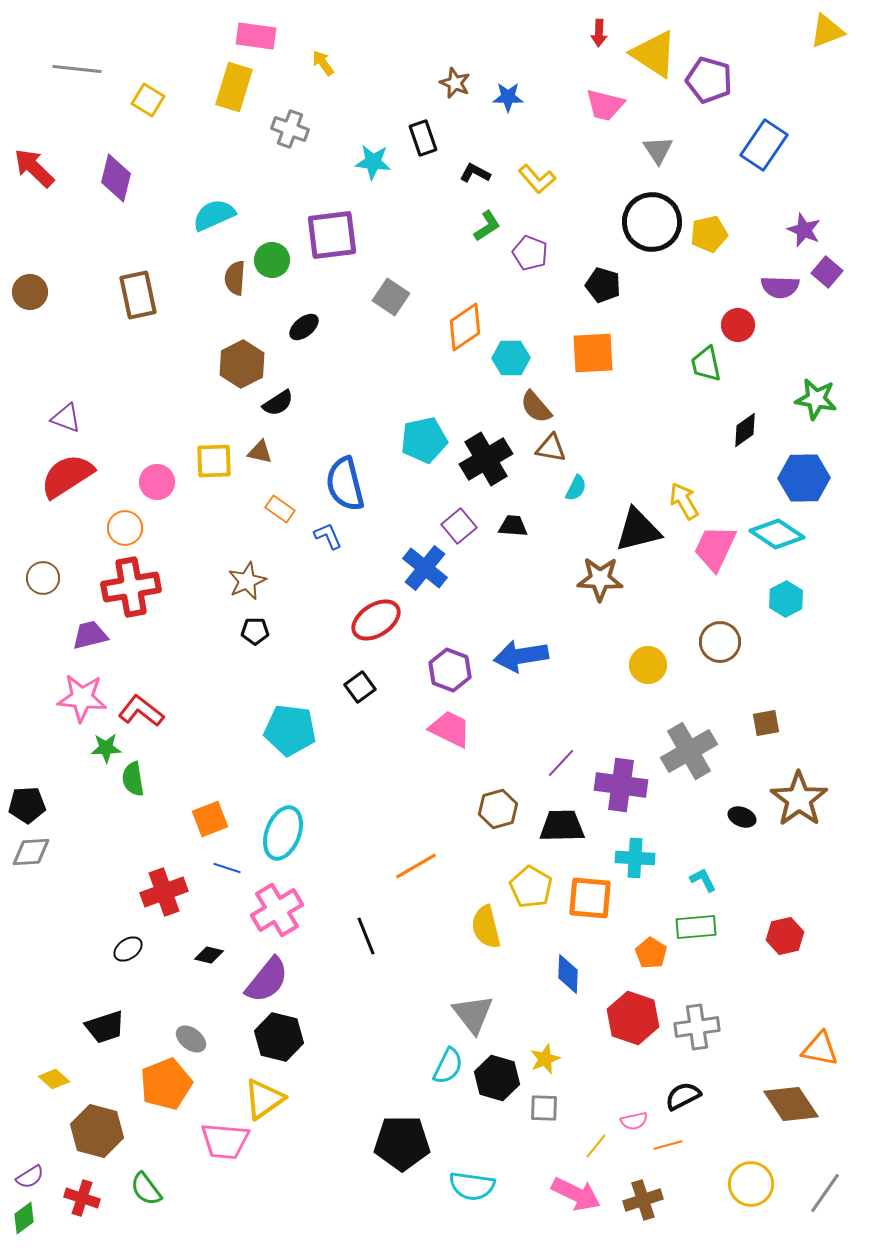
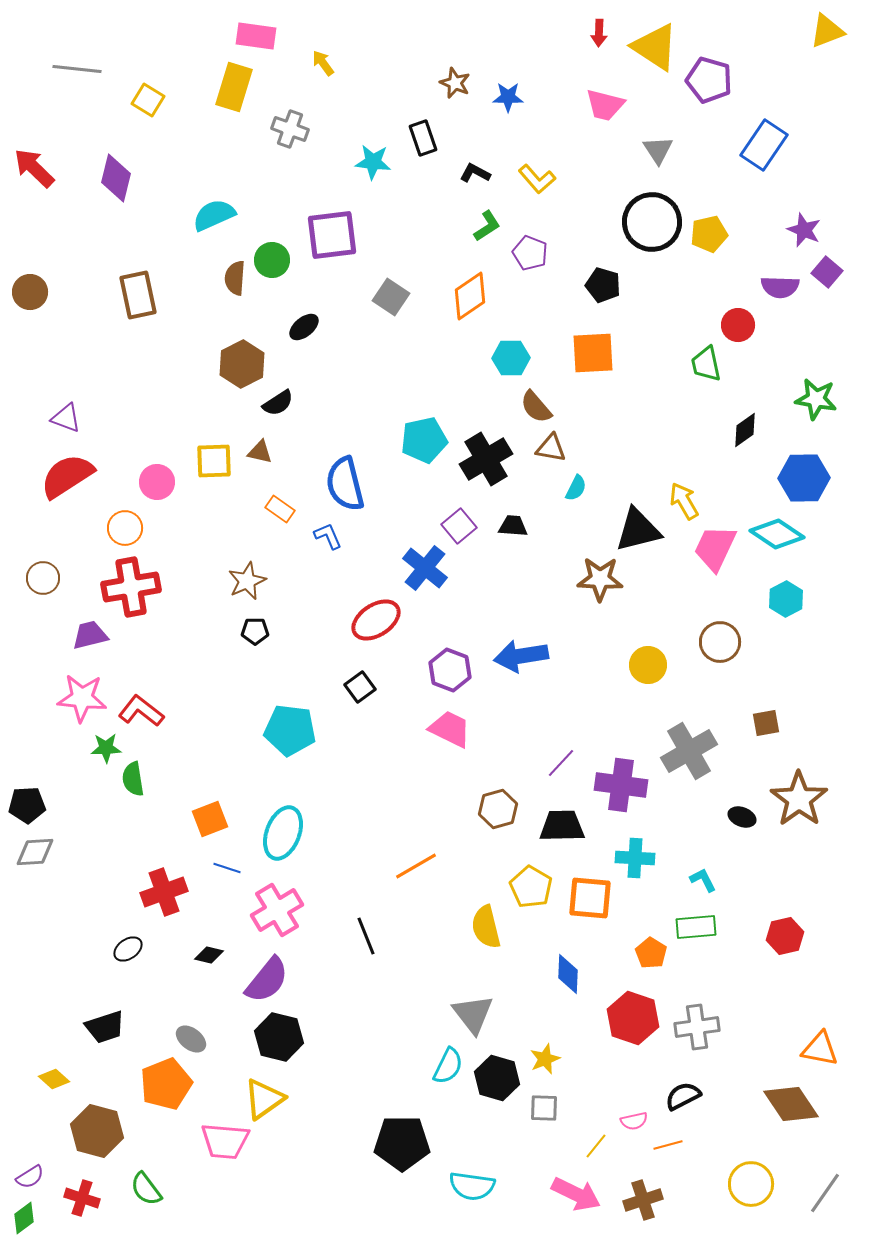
yellow triangle at (654, 54): moved 1 px right, 7 px up
orange diamond at (465, 327): moved 5 px right, 31 px up
gray diamond at (31, 852): moved 4 px right
